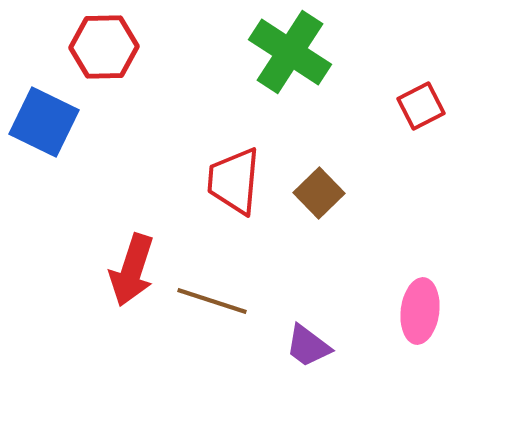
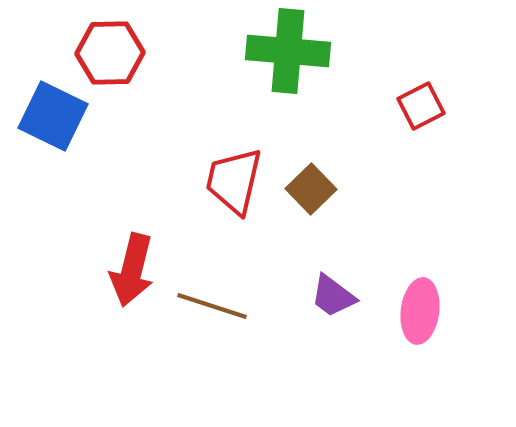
red hexagon: moved 6 px right, 6 px down
green cross: moved 2 px left, 1 px up; rotated 28 degrees counterclockwise
blue square: moved 9 px right, 6 px up
red trapezoid: rotated 8 degrees clockwise
brown square: moved 8 px left, 4 px up
red arrow: rotated 4 degrees counterclockwise
brown line: moved 5 px down
purple trapezoid: moved 25 px right, 50 px up
